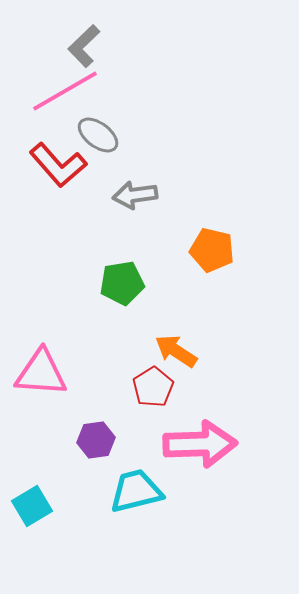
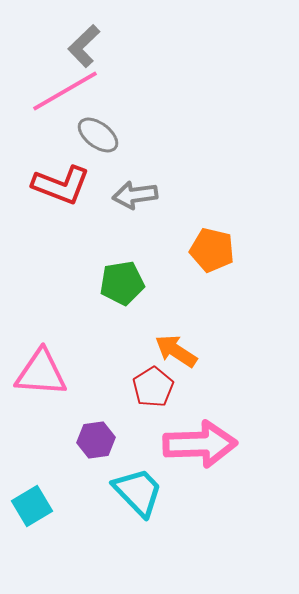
red L-shape: moved 3 px right, 20 px down; rotated 28 degrees counterclockwise
cyan trapezoid: moved 2 px right, 1 px down; rotated 60 degrees clockwise
